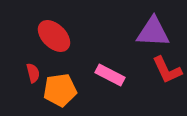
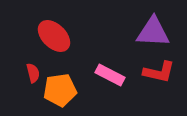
red L-shape: moved 8 px left, 2 px down; rotated 52 degrees counterclockwise
